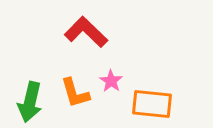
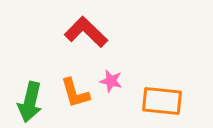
pink star: rotated 20 degrees counterclockwise
orange rectangle: moved 10 px right, 3 px up
